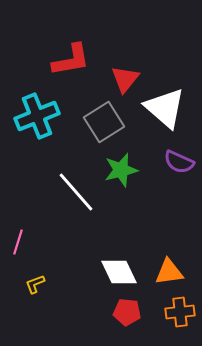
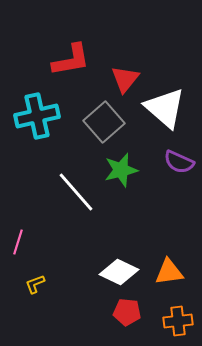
cyan cross: rotated 9 degrees clockwise
gray square: rotated 9 degrees counterclockwise
white diamond: rotated 39 degrees counterclockwise
orange cross: moved 2 px left, 9 px down
